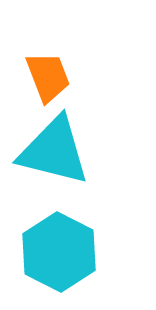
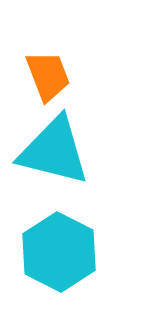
orange trapezoid: moved 1 px up
